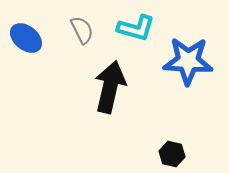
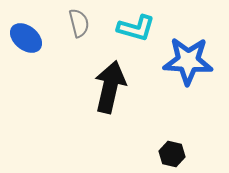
gray semicircle: moved 3 px left, 7 px up; rotated 12 degrees clockwise
